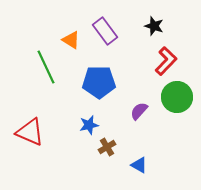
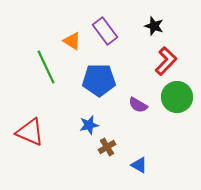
orange triangle: moved 1 px right, 1 px down
blue pentagon: moved 2 px up
purple semicircle: moved 1 px left, 6 px up; rotated 102 degrees counterclockwise
